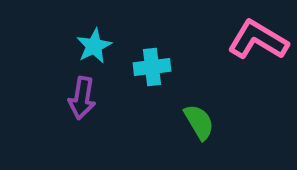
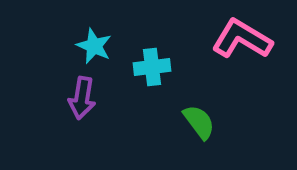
pink L-shape: moved 16 px left, 1 px up
cyan star: rotated 21 degrees counterclockwise
green semicircle: rotated 6 degrees counterclockwise
